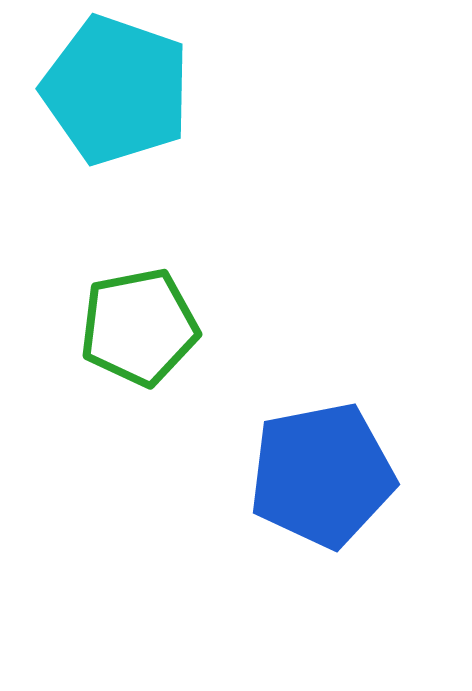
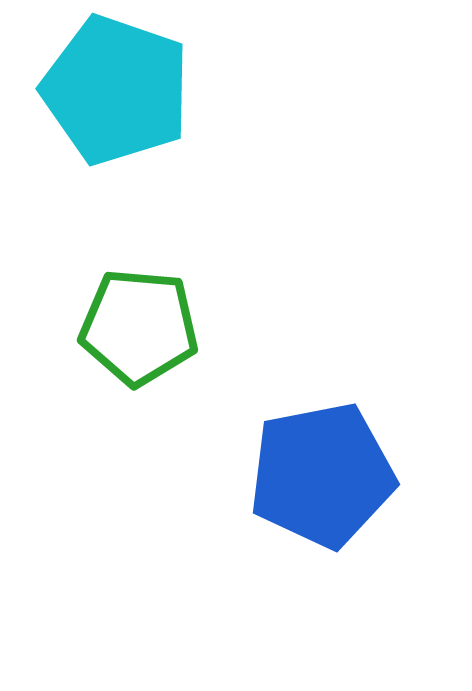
green pentagon: rotated 16 degrees clockwise
